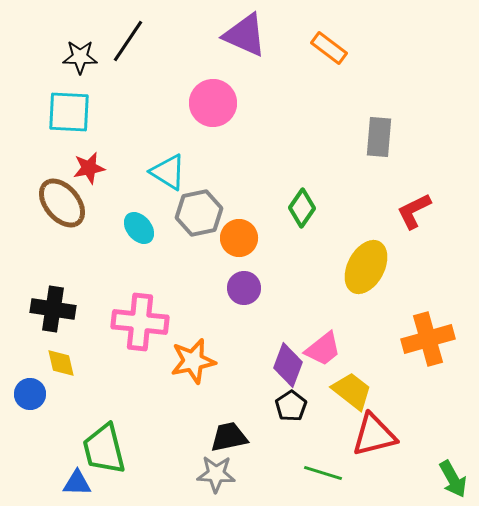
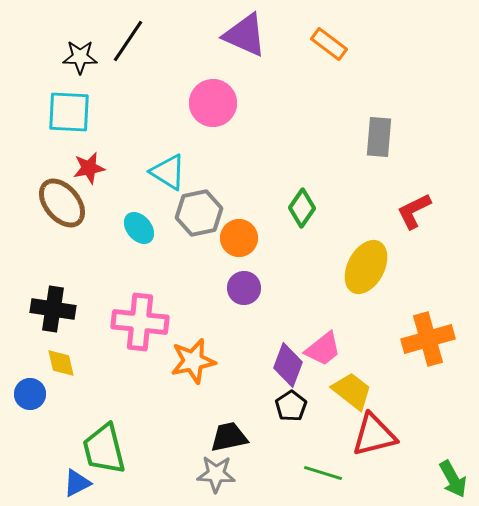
orange rectangle: moved 4 px up
blue triangle: rotated 28 degrees counterclockwise
